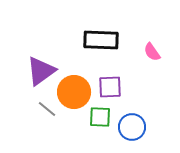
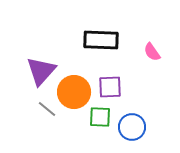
purple triangle: rotated 12 degrees counterclockwise
